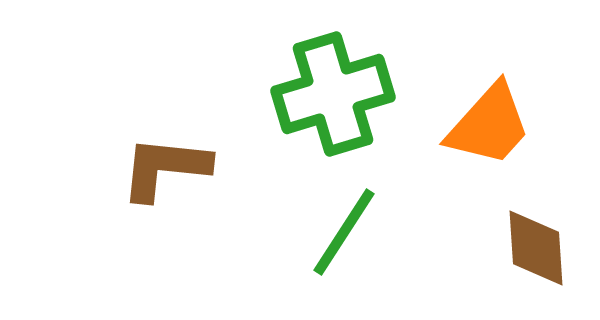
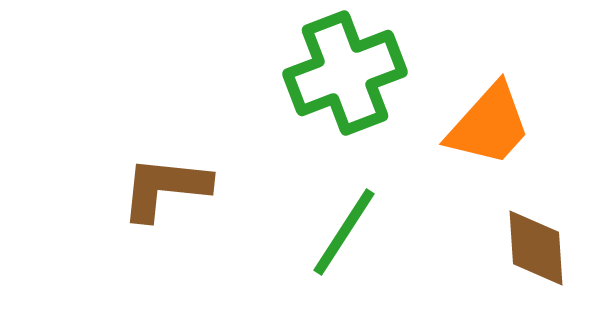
green cross: moved 12 px right, 21 px up; rotated 4 degrees counterclockwise
brown L-shape: moved 20 px down
